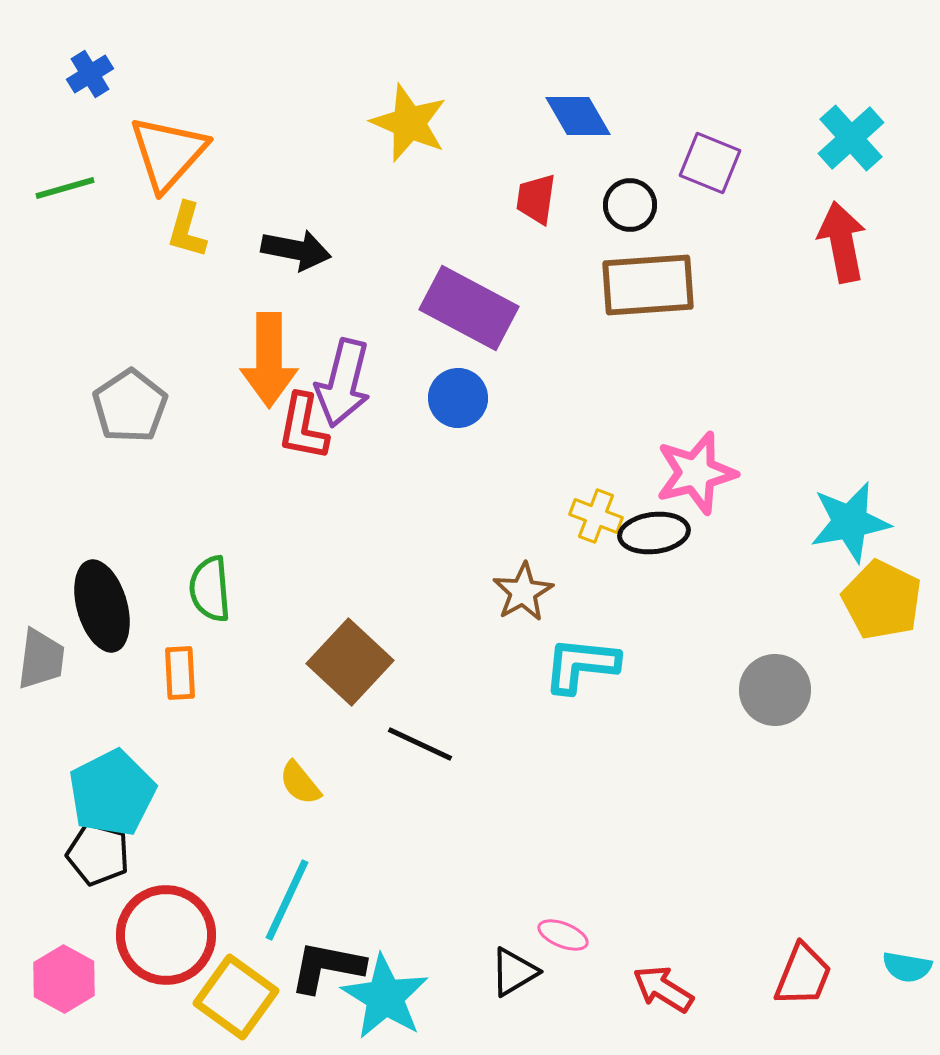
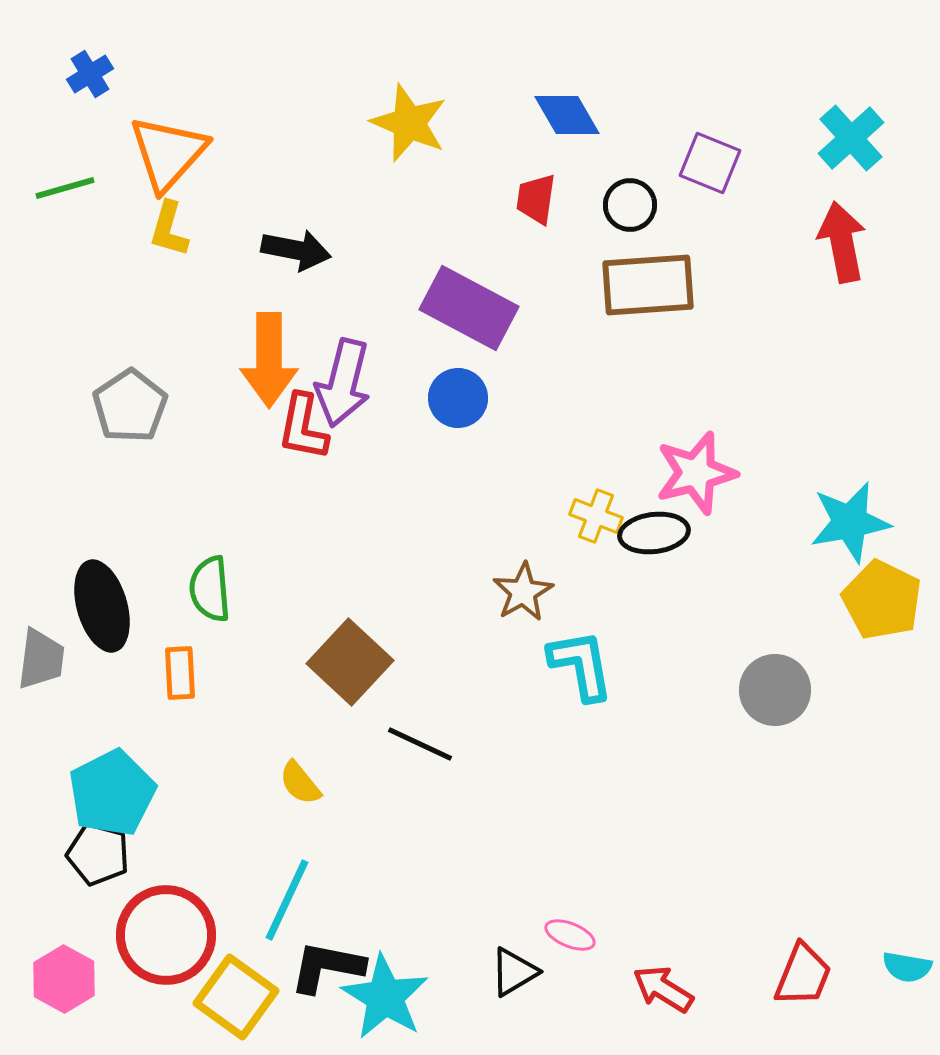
blue diamond at (578, 116): moved 11 px left, 1 px up
yellow L-shape at (187, 230): moved 18 px left, 1 px up
cyan L-shape at (581, 665): rotated 74 degrees clockwise
pink ellipse at (563, 935): moved 7 px right
